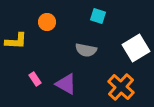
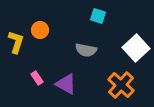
orange circle: moved 7 px left, 8 px down
yellow L-shape: moved 1 px down; rotated 75 degrees counterclockwise
white square: rotated 12 degrees counterclockwise
pink rectangle: moved 2 px right, 1 px up
orange cross: moved 2 px up
